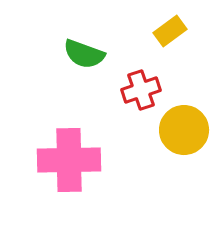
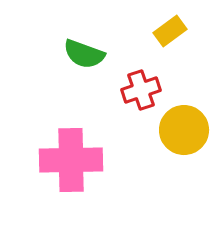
pink cross: moved 2 px right
